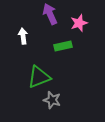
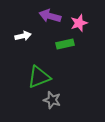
purple arrow: moved 2 px down; rotated 50 degrees counterclockwise
white arrow: rotated 84 degrees clockwise
green rectangle: moved 2 px right, 2 px up
